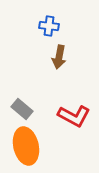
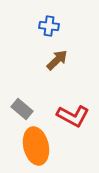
brown arrow: moved 2 px left, 3 px down; rotated 145 degrees counterclockwise
red L-shape: moved 1 px left
orange ellipse: moved 10 px right
